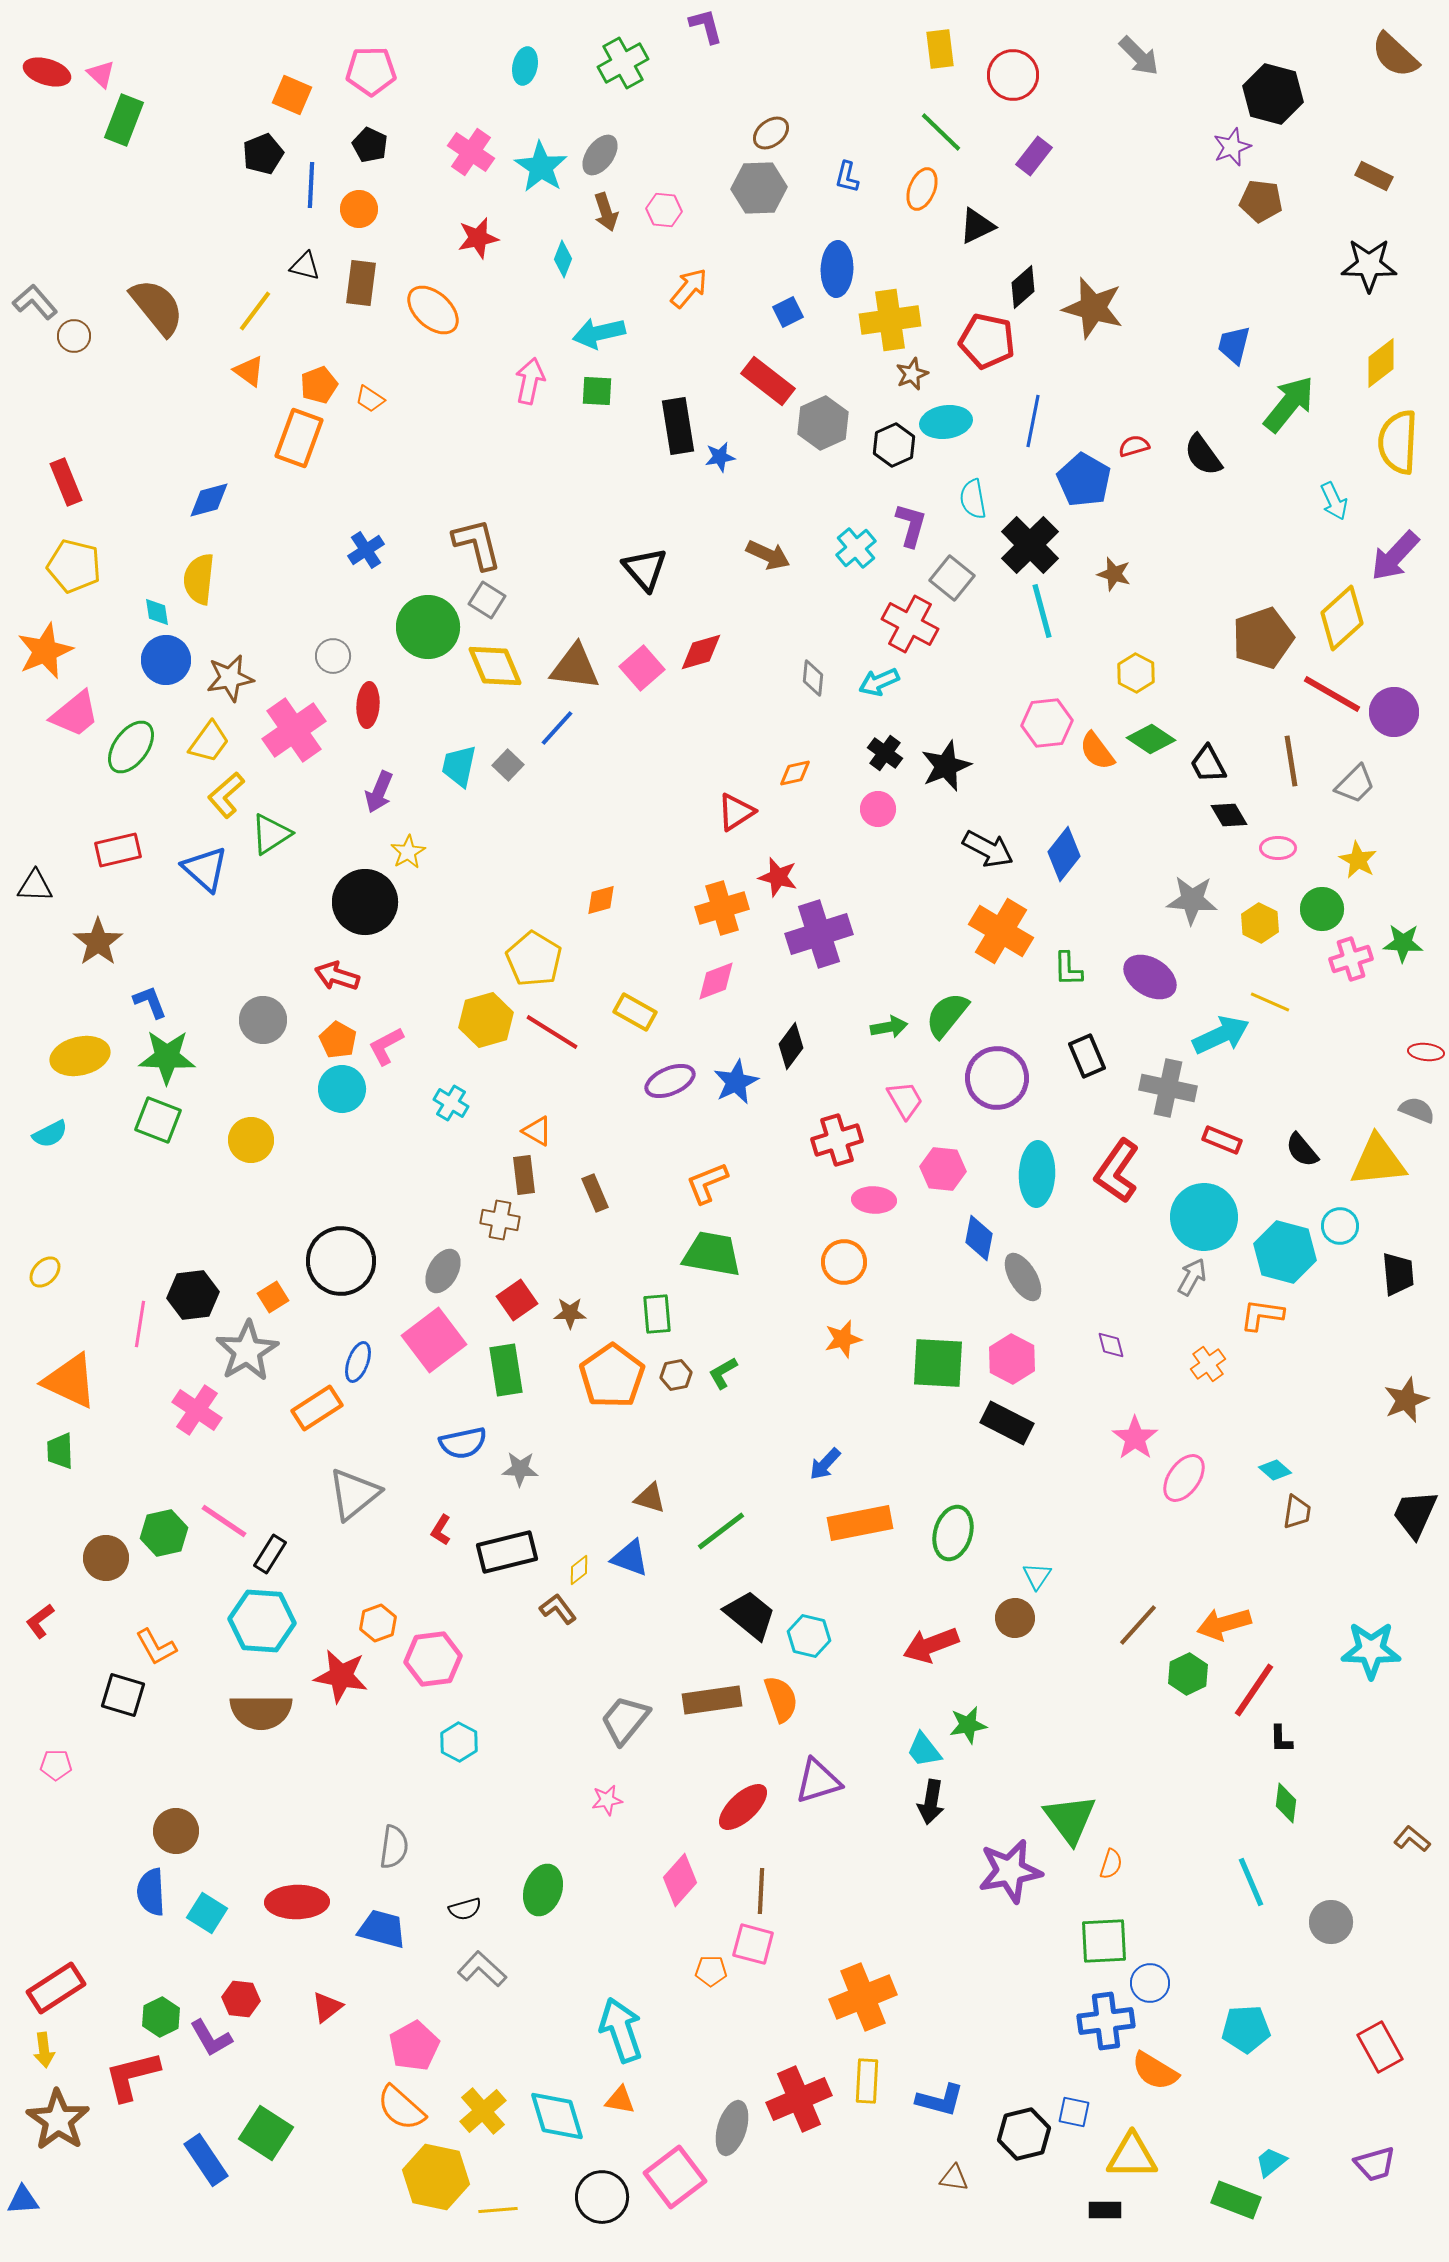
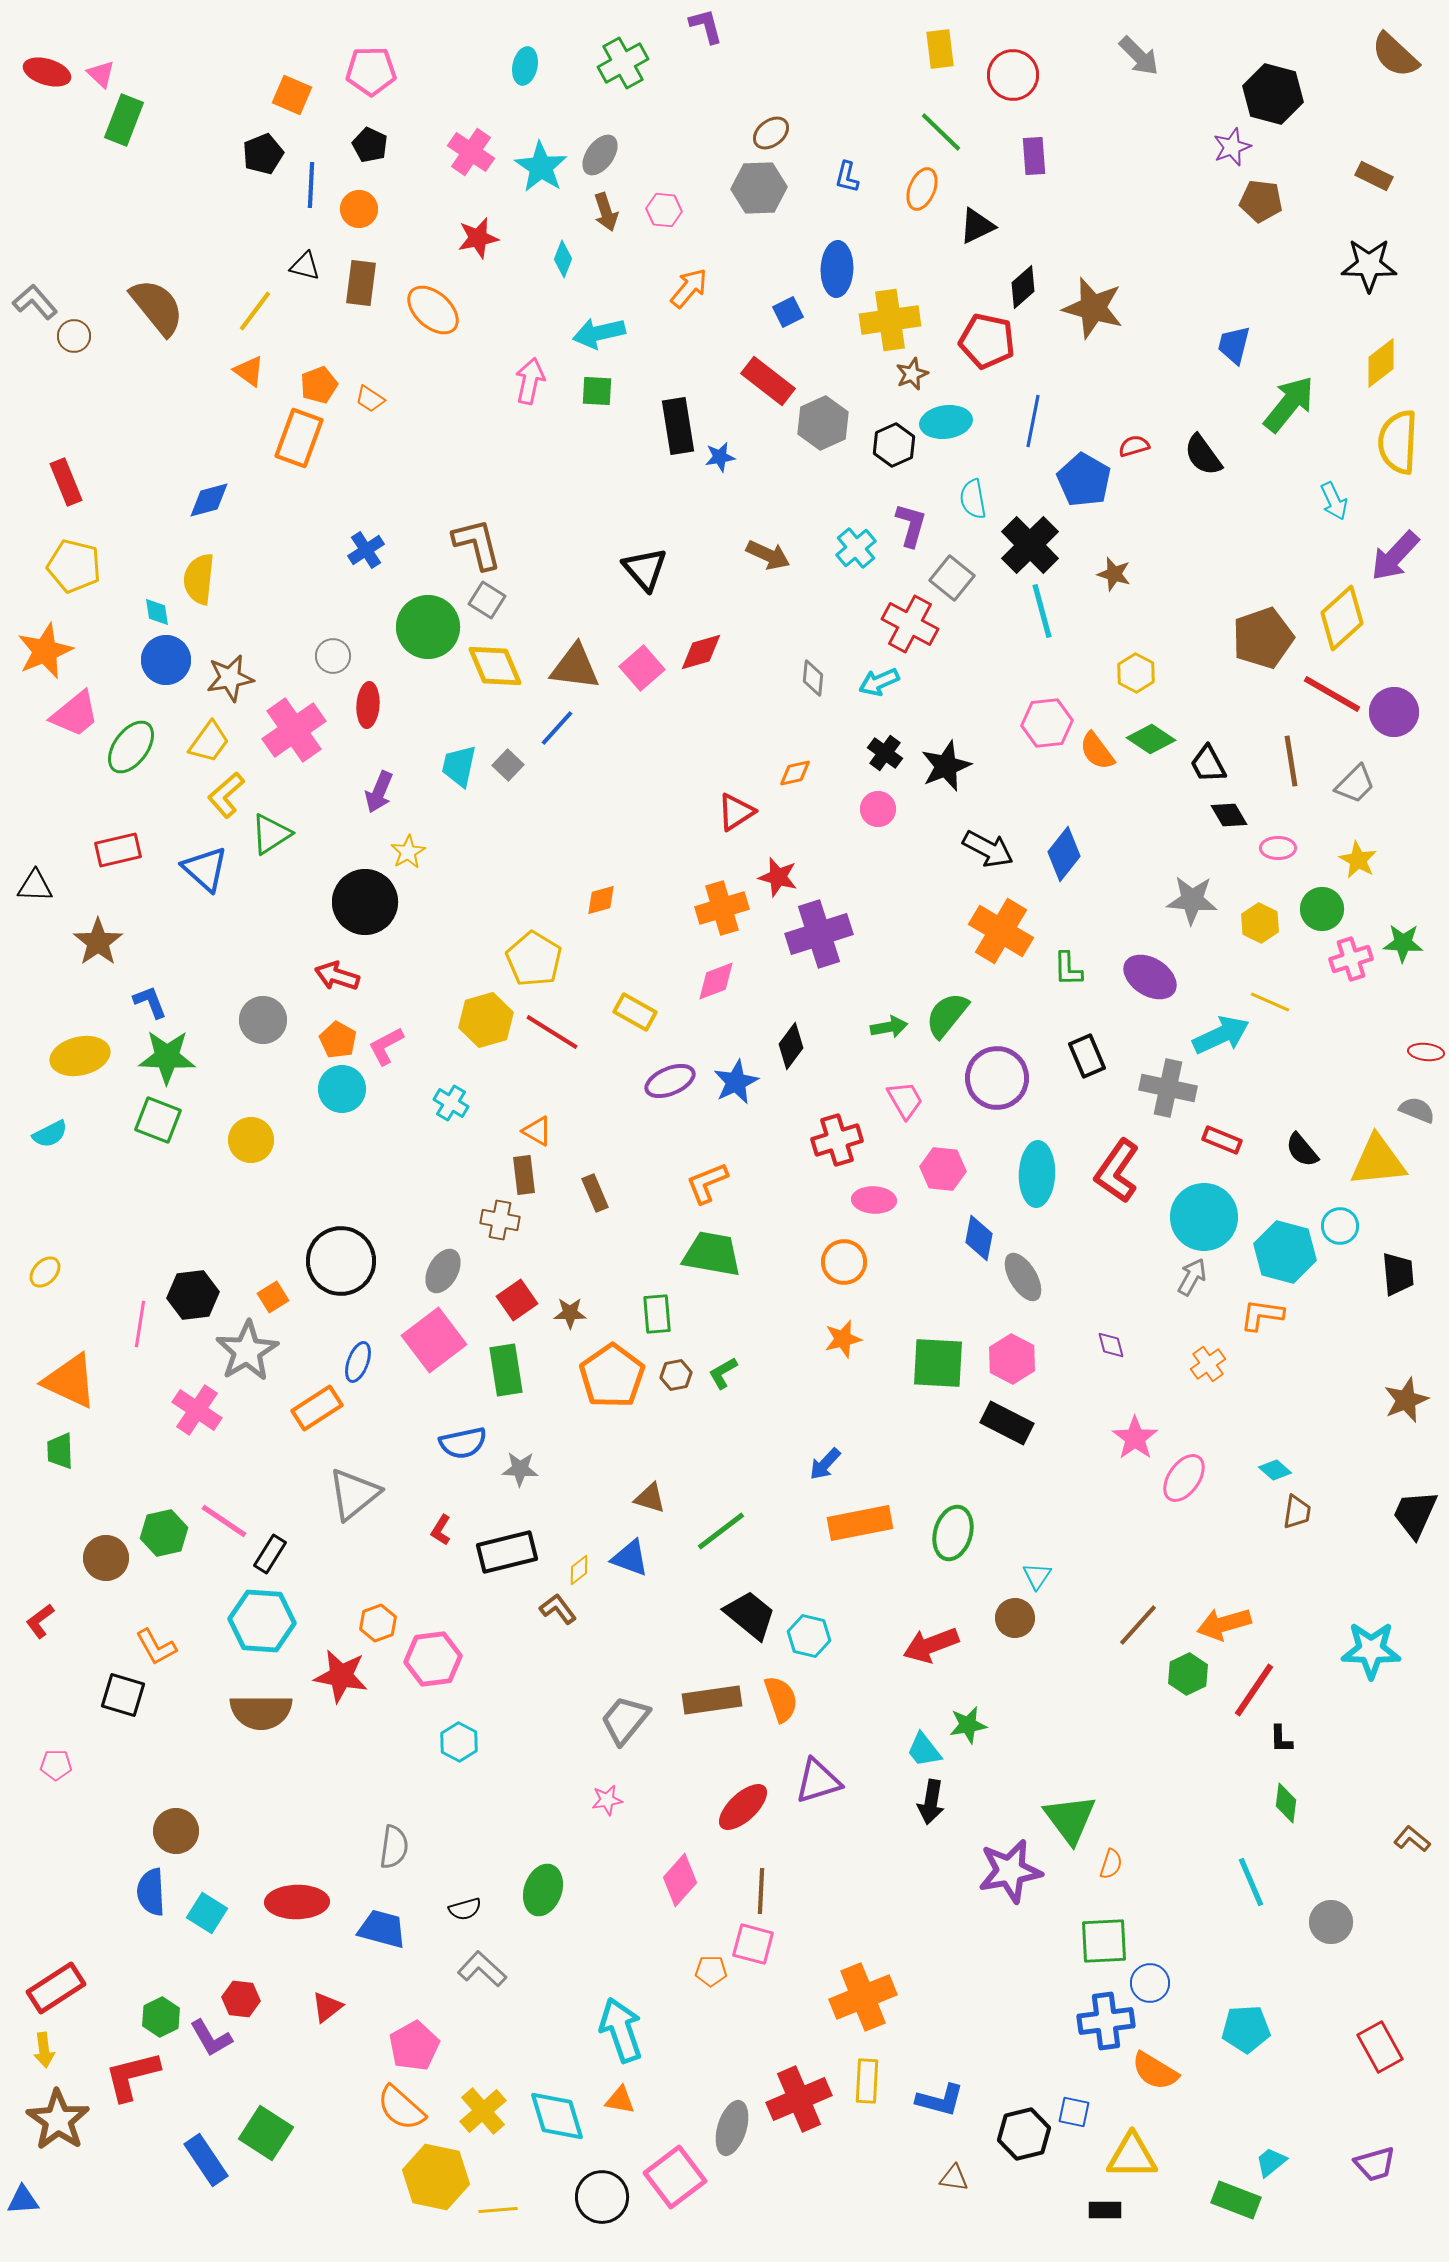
purple rectangle at (1034, 156): rotated 42 degrees counterclockwise
